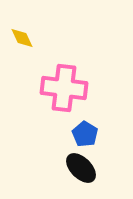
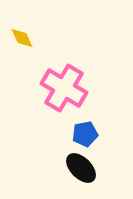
pink cross: rotated 24 degrees clockwise
blue pentagon: rotated 30 degrees clockwise
